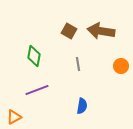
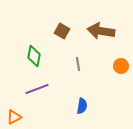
brown square: moved 7 px left
purple line: moved 1 px up
